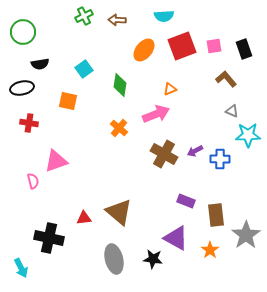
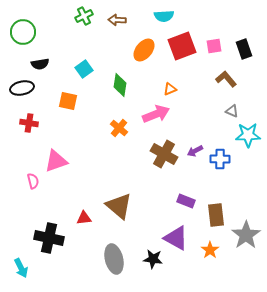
brown triangle: moved 6 px up
